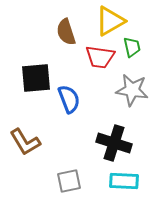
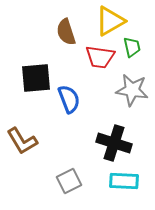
brown L-shape: moved 3 px left, 1 px up
gray square: rotated 15 degrees counterclockwise
